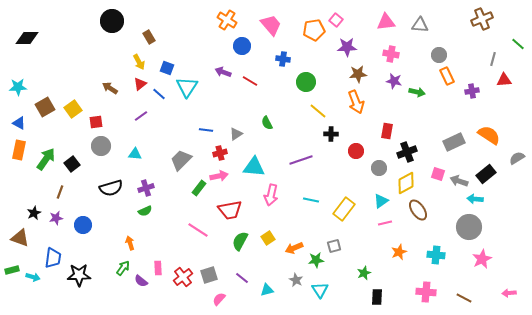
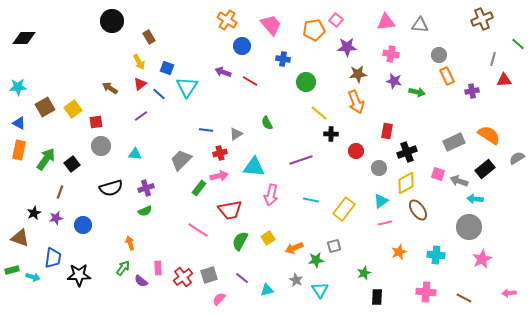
black diamond at (27, 38): moved 3 px left
yellow line at (318, 111): moved 1 px right, 2 px down
black rectangle at (486, 174): moved 1 px left, 5 px up
